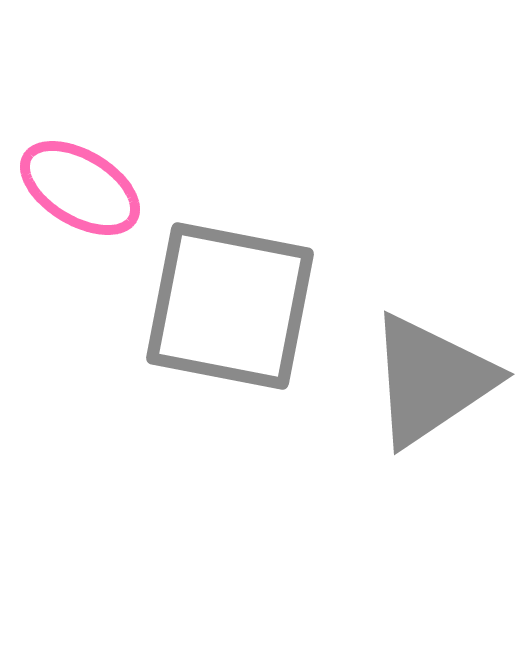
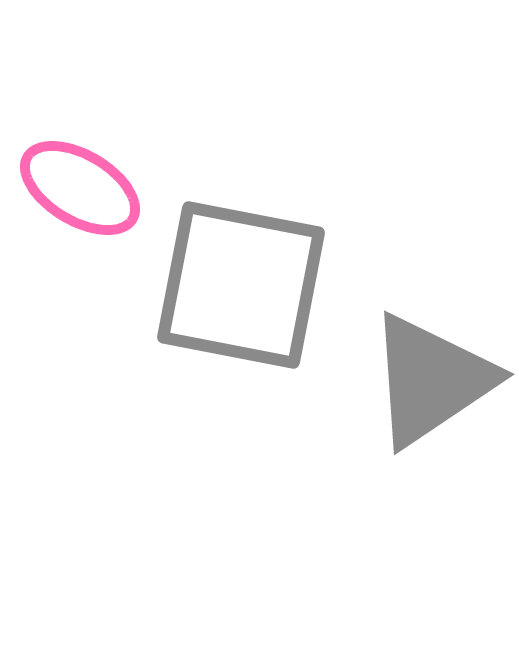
gray square: moved 11 px right, 21 px up
